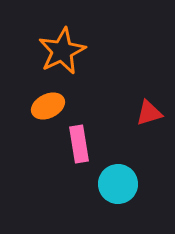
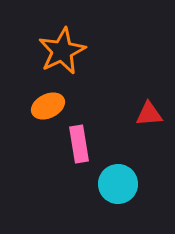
red triangle: moved 1 px down; rotated 12 degrees clockwise
